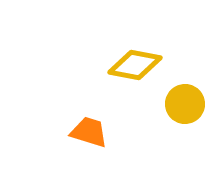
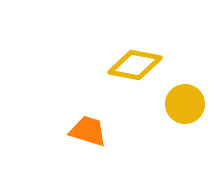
orange trapezoid: moved 1 px left, 1 px up
